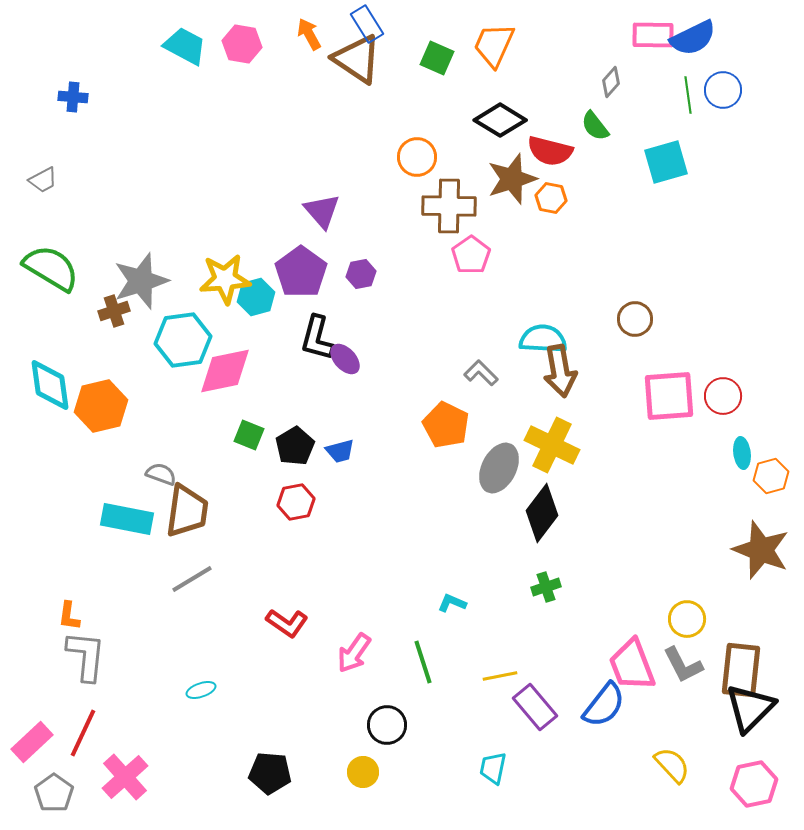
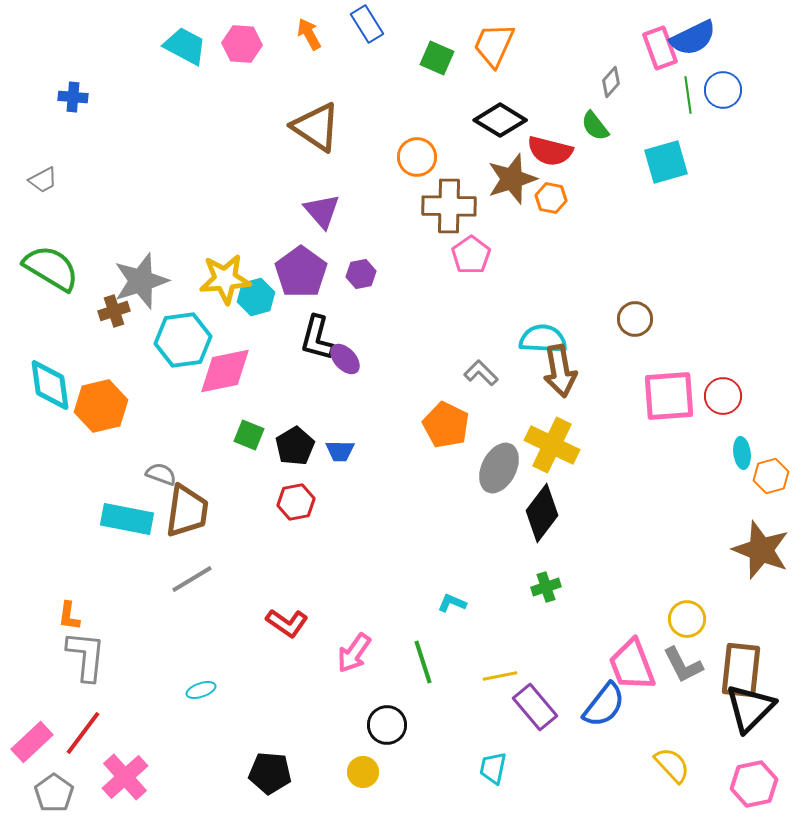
pink rectangle at (653, 35): moved 7 px right, 13 px down; rotated 69 degrees clockwise
pink hexagon at (242, 44): rotated 6 degrees counterclockwise
brown triangle at (357, 59): moved 41 px left, 68 px down
blue trapezoid at (340, 451): rotated 16 degrees clockwise
red line at (83, 733): rotated 12 degrees clockwise
